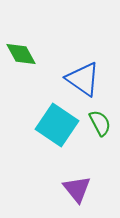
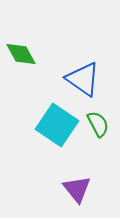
green semicircle: moved 2 px left, 1 px down
